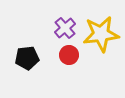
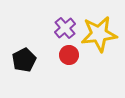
yellow star: moved 2 px left
black pentagon: moved 3 px left, 2 px down; rotated 20 degrees counterclockwise
